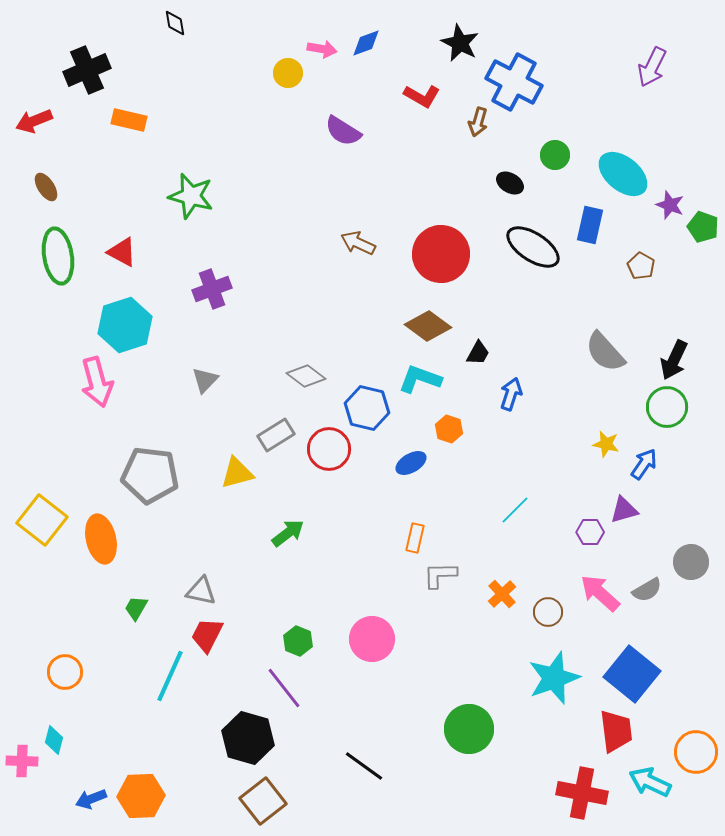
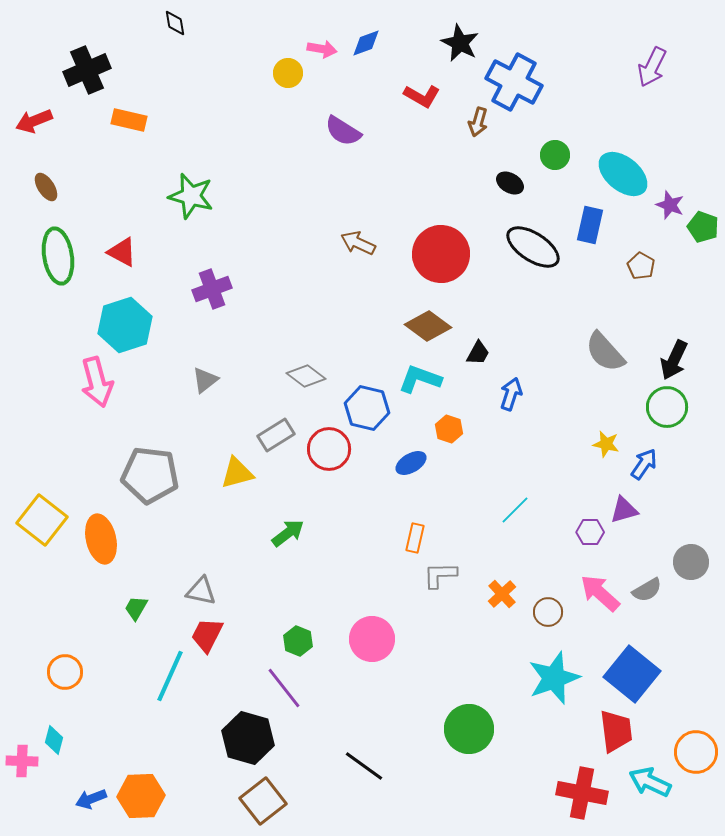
gray triangle at (205, 380): rotated 8 degrees clockwise
